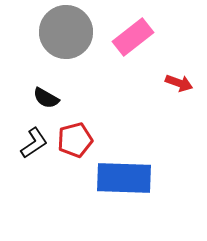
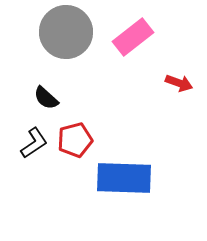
black semicircle: rotated 12 degrees clockwise
